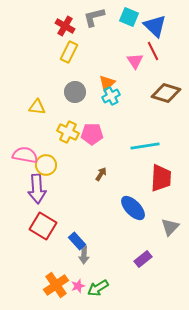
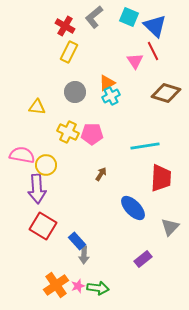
gray L-shape: rotated 25 degrees counterclockwise
orange triangle: rotated 12 degrees clockwise
pink semicircle: moved 3 px left
green arrow: rotated 140 degrees counterclockwise
